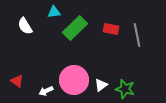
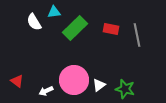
white semicircle: moved 9 px right, 4 px up
white triangle: moved 2 px left
